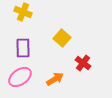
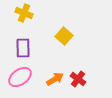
yellow cross: moved 1 px right, 1 px down
yellow square: moved 2 px right, 2 px up
red cross: moved 5 px left, 16 px down
